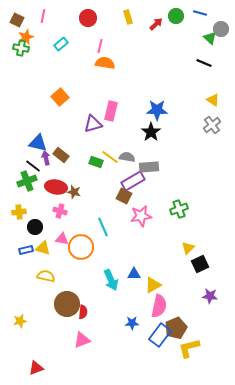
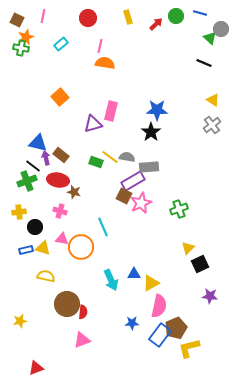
red ellipse at (56, 187): moved 2 px right, 7 px up
pink star at (141, 216): moved 13 px up; rotated 15 degrees counterclockwise
yellow triangle at (153, 285): moved 2 px left, 2 px up
